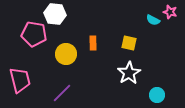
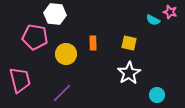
pink pentagon: moved 1 px right, 3 px down
